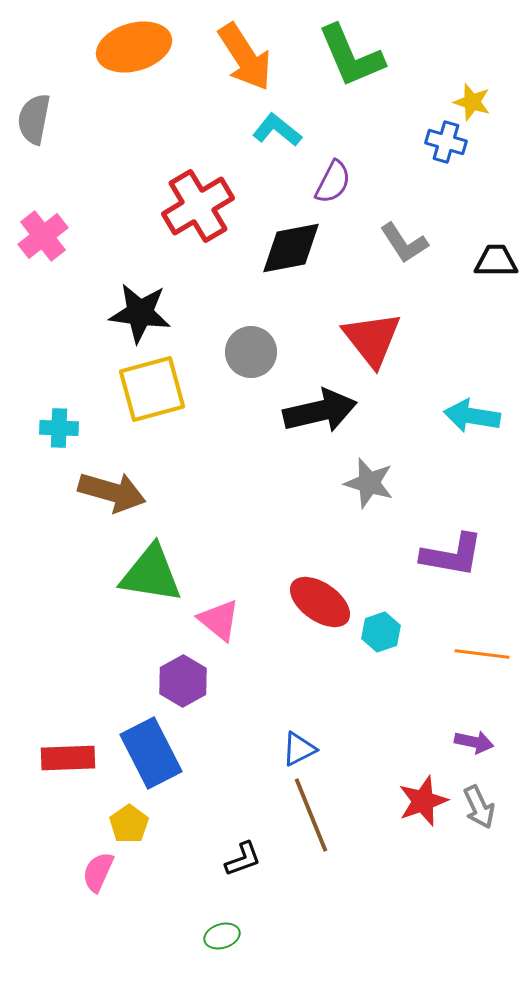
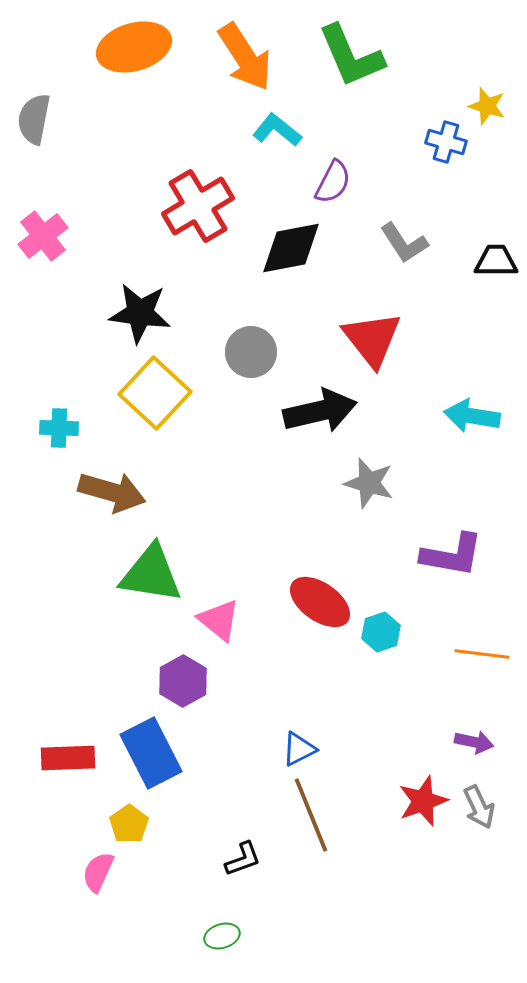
yellow star: moved 15 px right, 4 px down
yellow square: moved 3 px right, 4 px down; rotated 32 degrees counterclockwise
